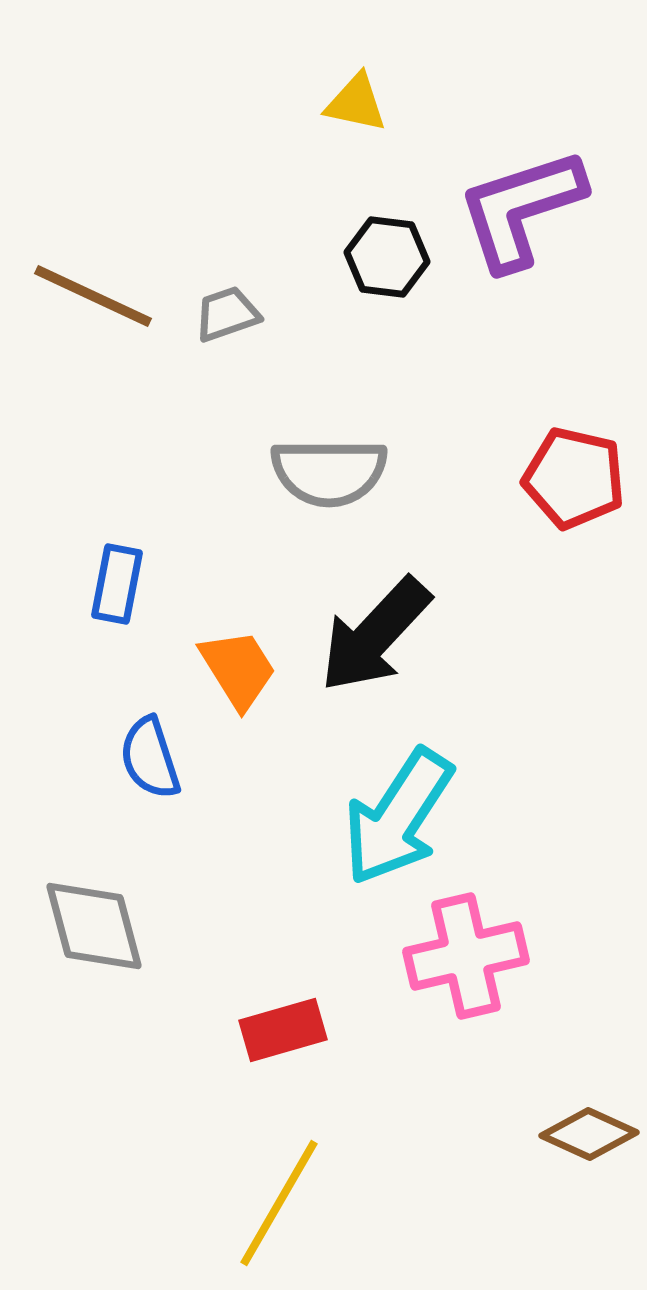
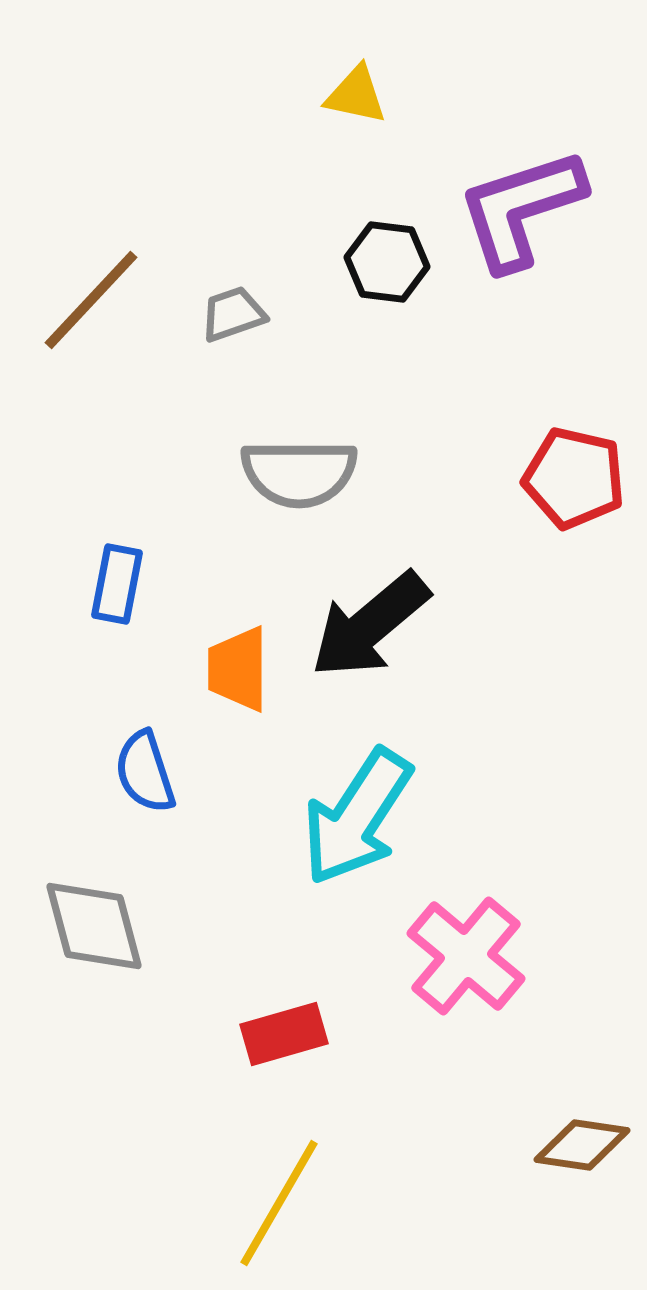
yellow triangle: moved 8 px up
black hexagon: moved 5 px down
brown line: moved 2 px left, 4 px down; rotated 72 degrees counterclockwise
gray trapezoid: moved 6 px right
gray semicircle: moved 30 px left, 1 px down
black arrow: moved 5 px left, 10 px up; rotated 7 degrees clockwise
orange trapezoid: rotated 148 degrees counterclockwise
blue semicircle: moved 5 px left, 14 px down
cyan arrow: moved 41 px left
pink cross: rotated 37 degrees counterclockwise
red rectangle: moved 1 px right, 4 px down
brown diamond: moved 7 px left, 11 px down; rotated 16 degrees counterclockwise
